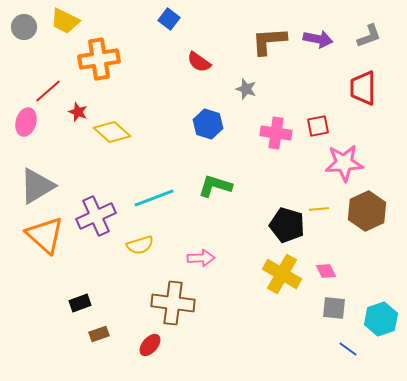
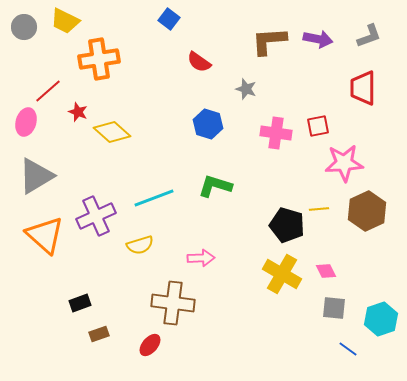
gray triangle: moved 1 px left, 10 px up
